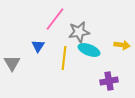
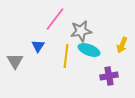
gray star: moved 2 px right, 1 px up
yellow arrow: rotated 105 degrees clockwise
yellow line: moved 2 px right, 2 px up
gray triangle: moved 3 px right, 2 px up
purple cross: moved 5 px up
